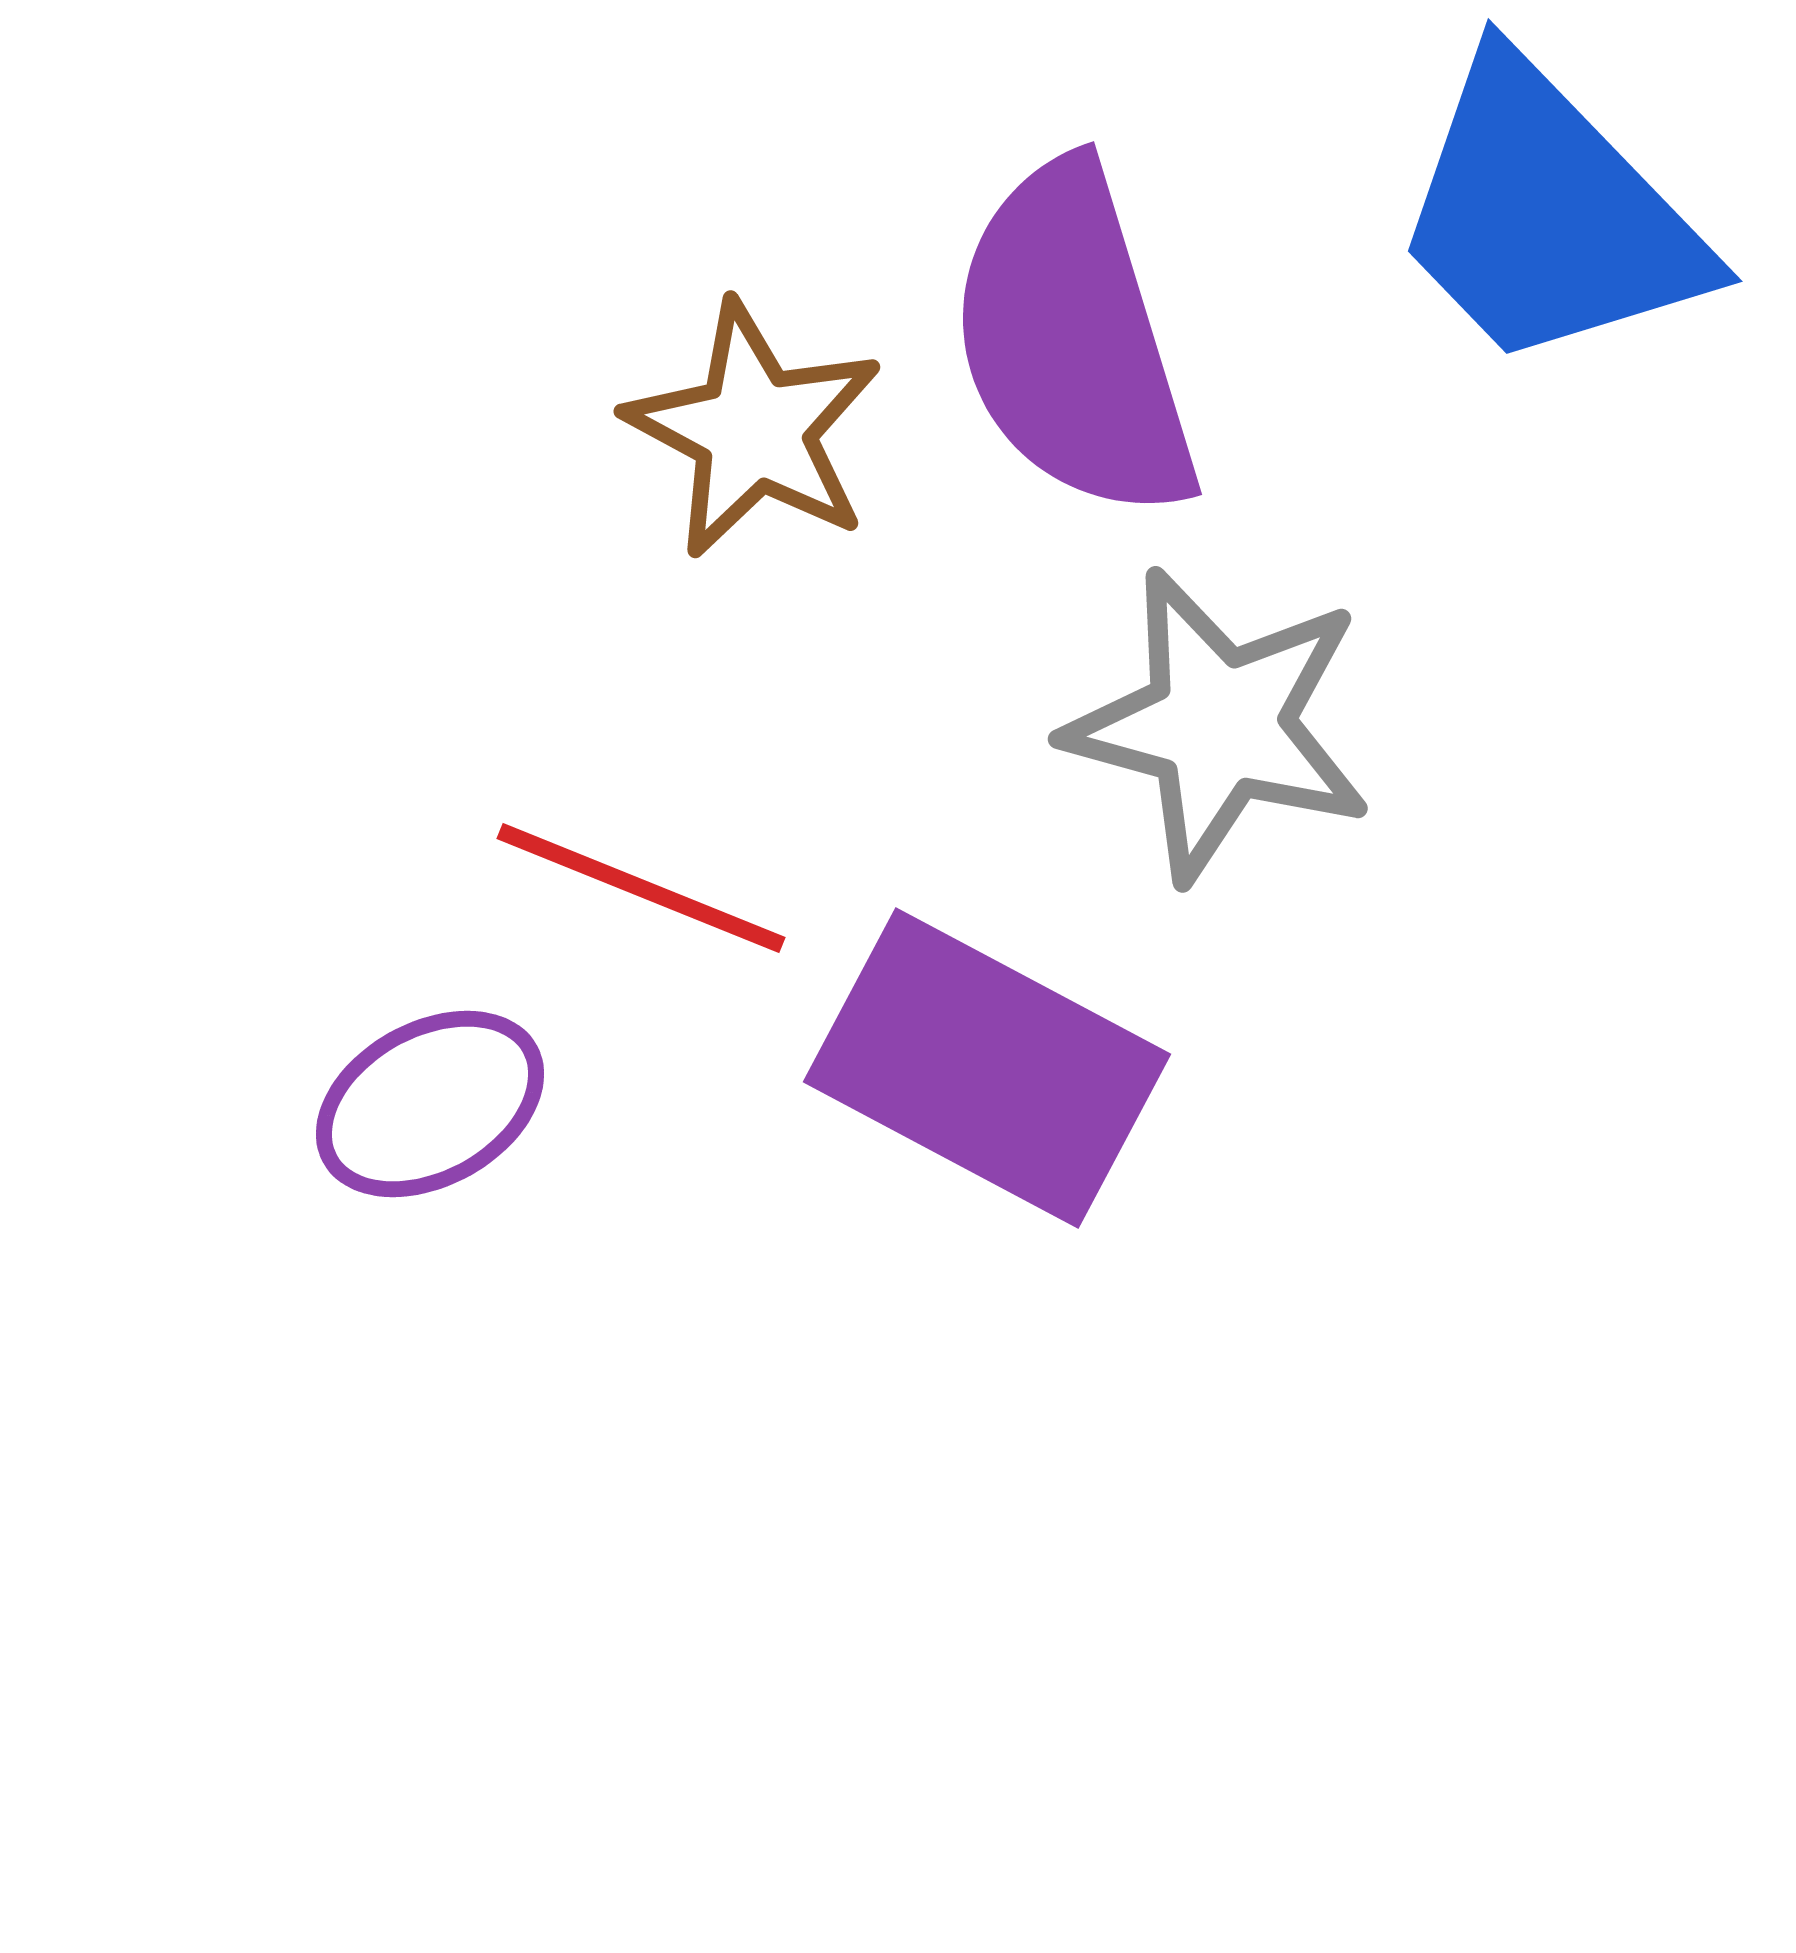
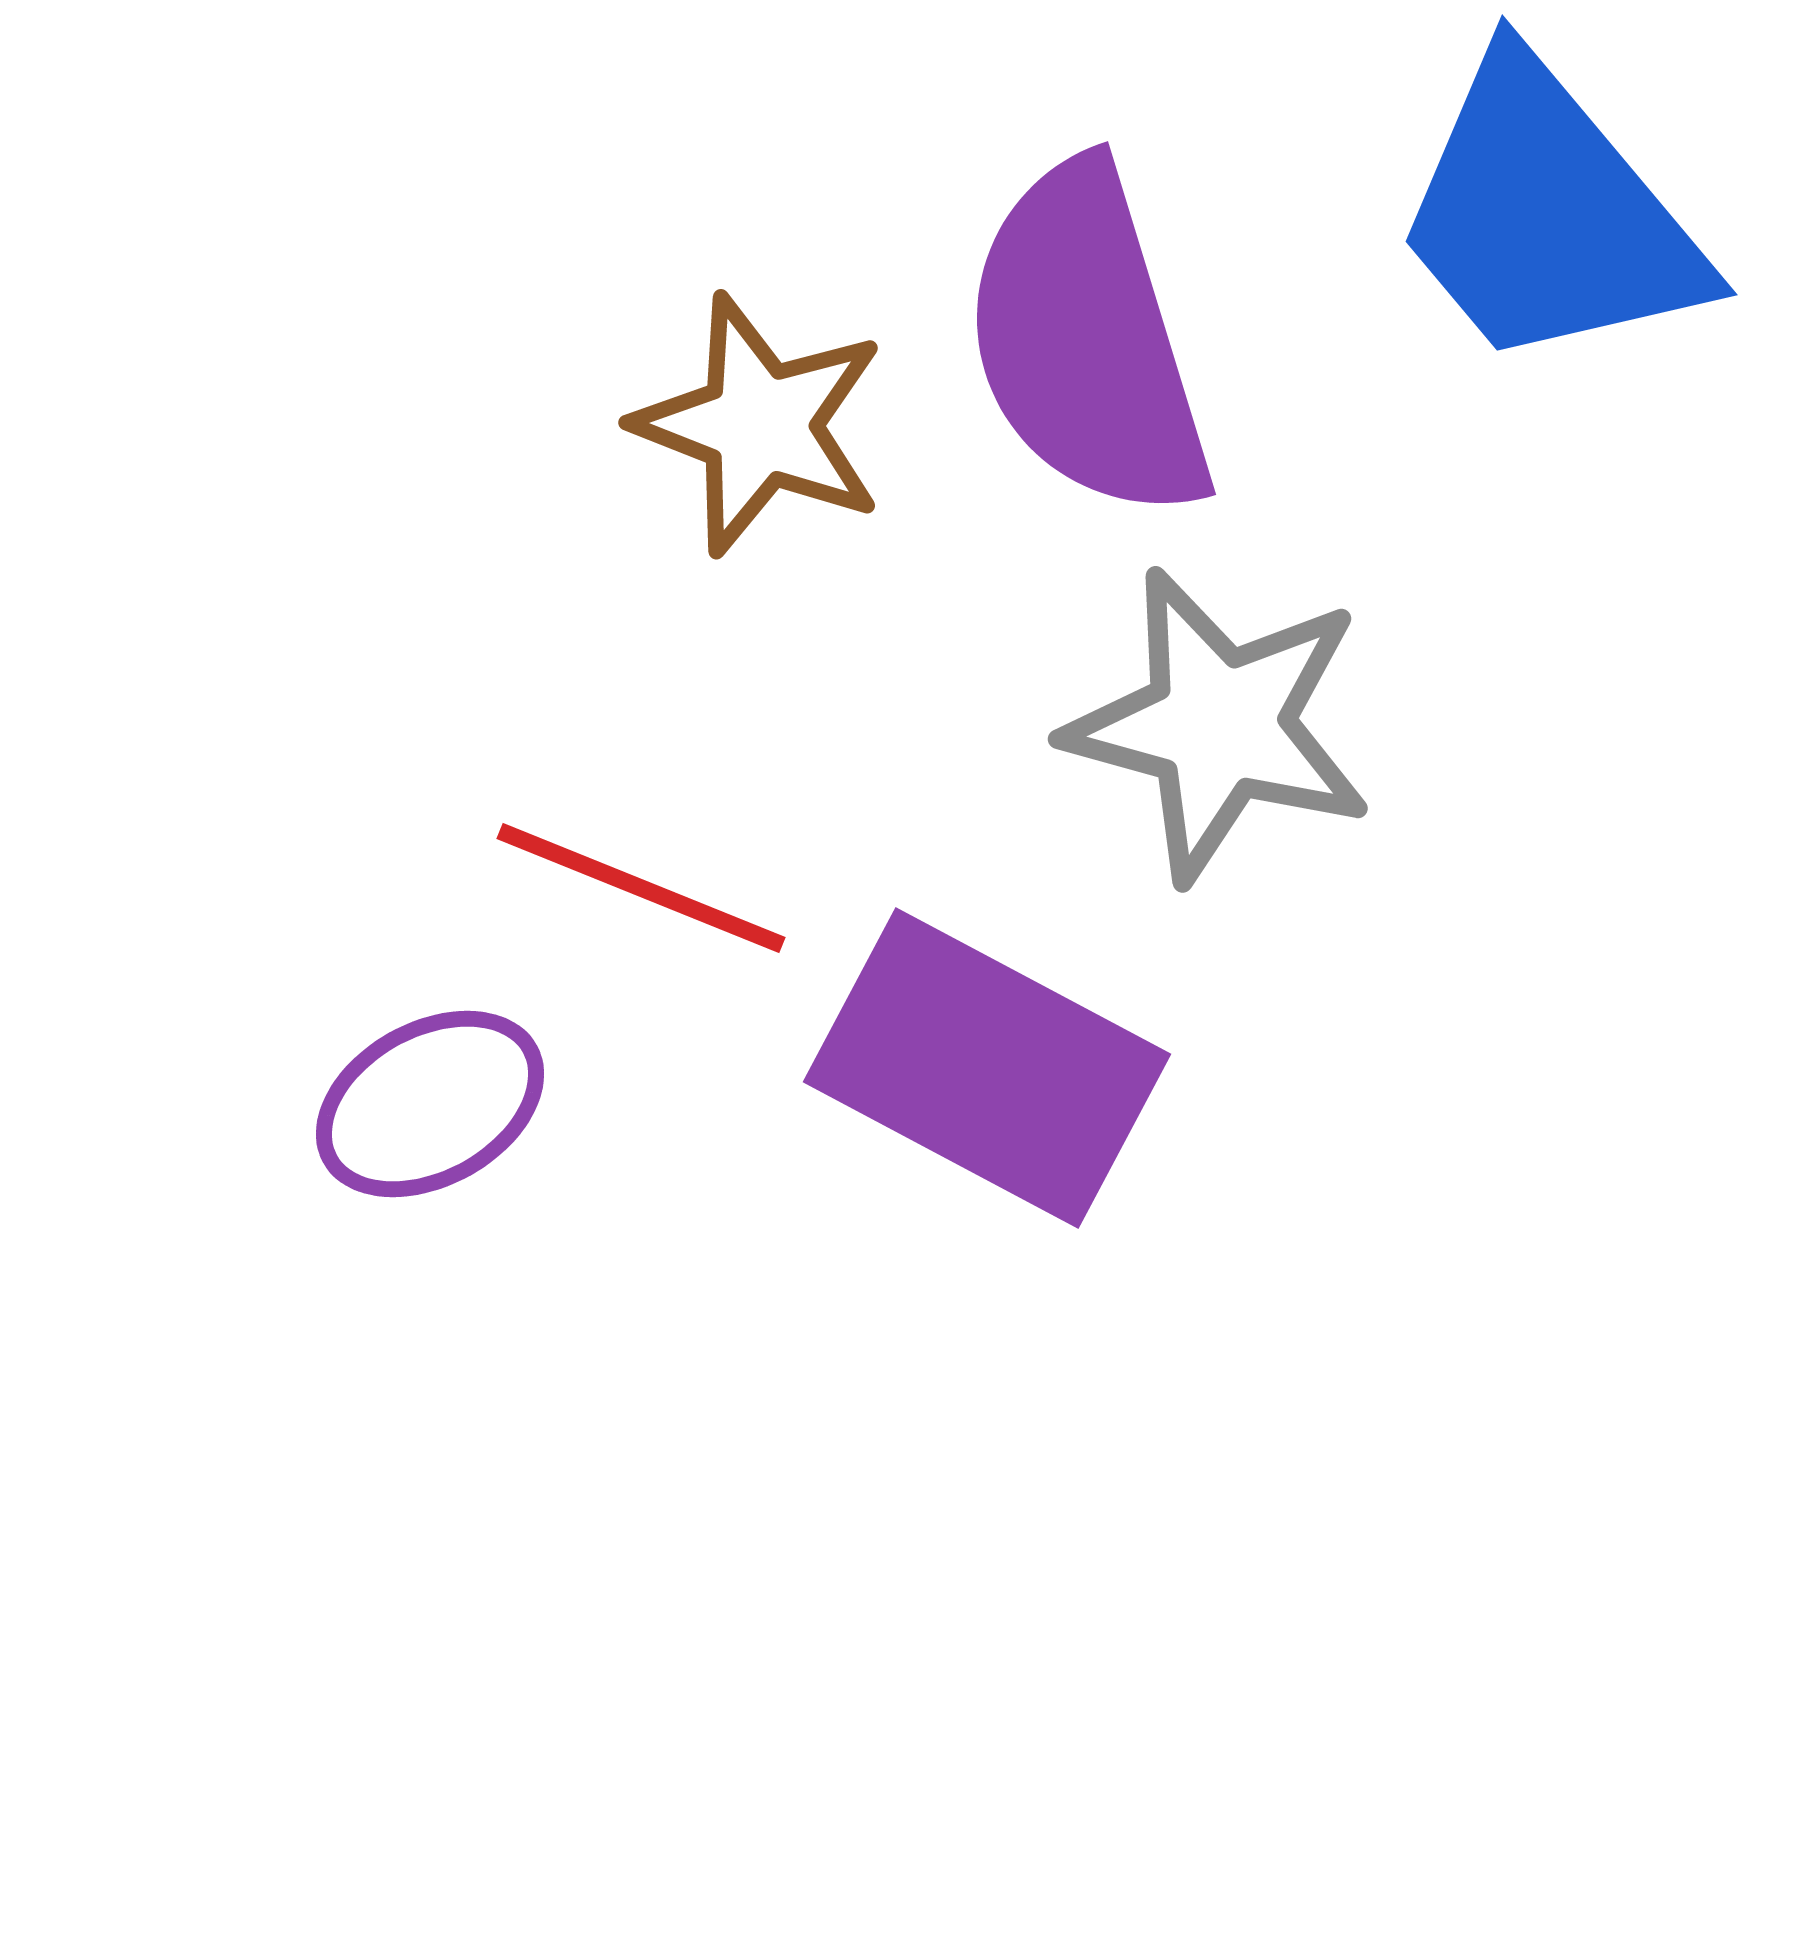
blue trapezoid: rotated 4 degrees clockwise
purple semicircle: moved 14 px right
brown star: moved 6 px right, 5 px up; rotated 7 degrees counterclockwise
